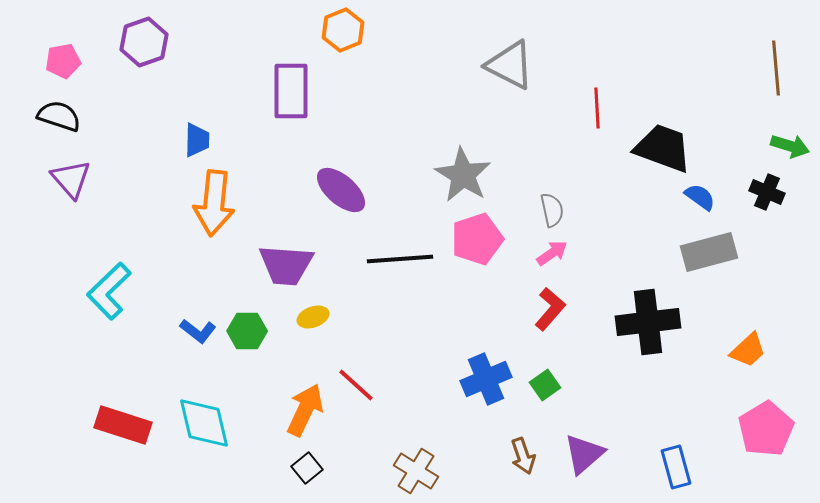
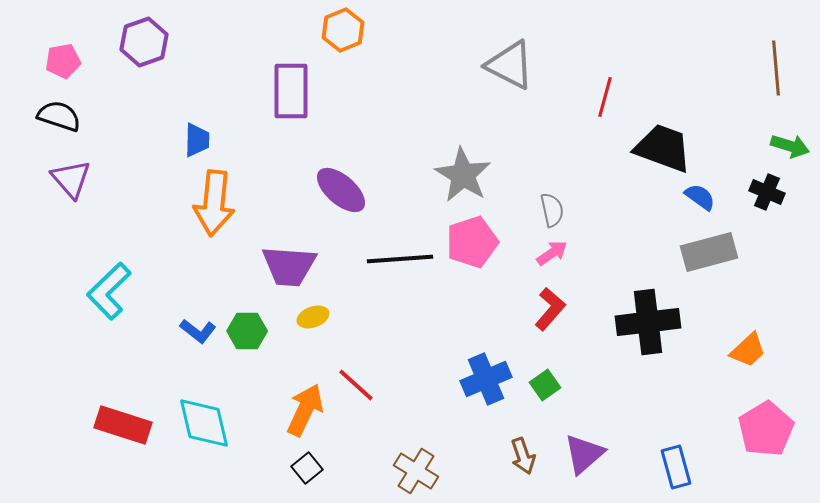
red line at (597, 108): moved 8 px right, 11 px up; rotated 18 degrees clockwise
pink pentagon at (477, 239): moved 5 px left, 3 px down
purple trapezoid at (286, 265): moved 3 px right, 1 px down
